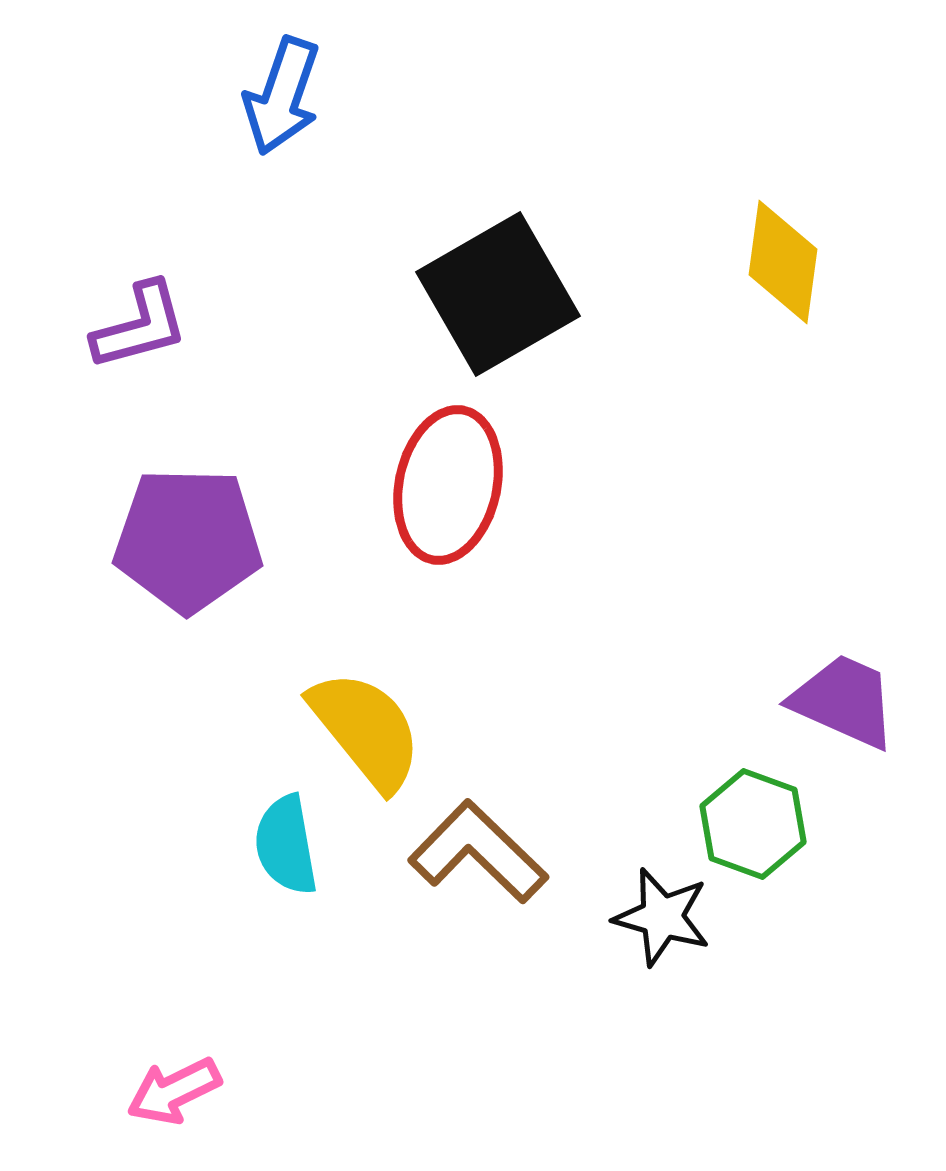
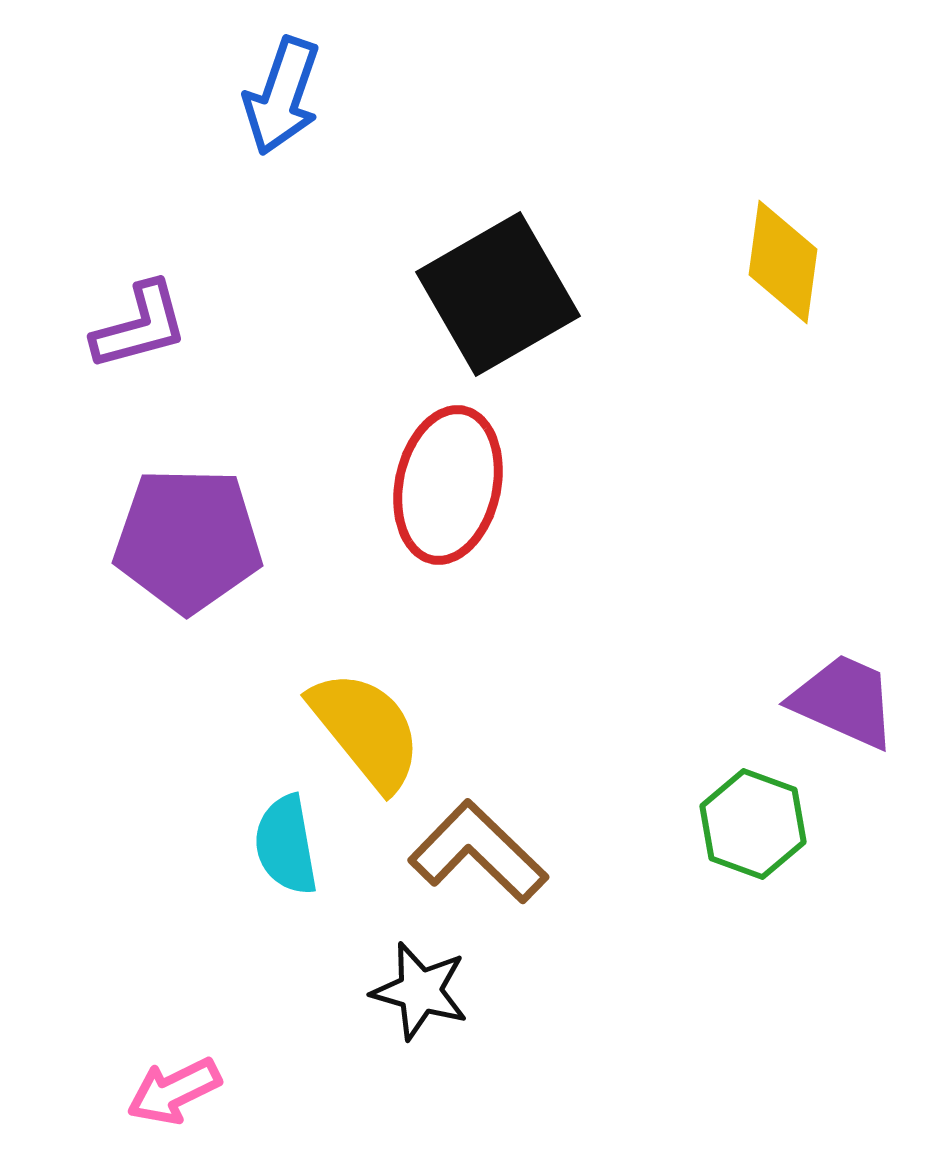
black star: moved 242 px left, 74 px down
